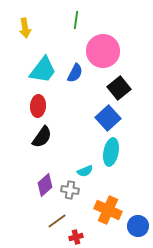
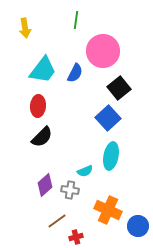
black semicircle: rotated 10 degrees clockwise
cyan ellipse: moved 4 px down
